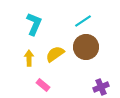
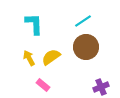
cyan L-shape: rotated 25 degrees counterclockwise
yellow semicircle: moved 4 px left, 3 px down
yellow arrow: rotated 28 degrees counterclockwise
